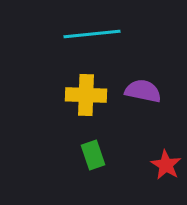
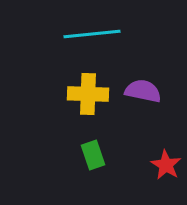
yellow cross: moved 2 px right, 1 px up
